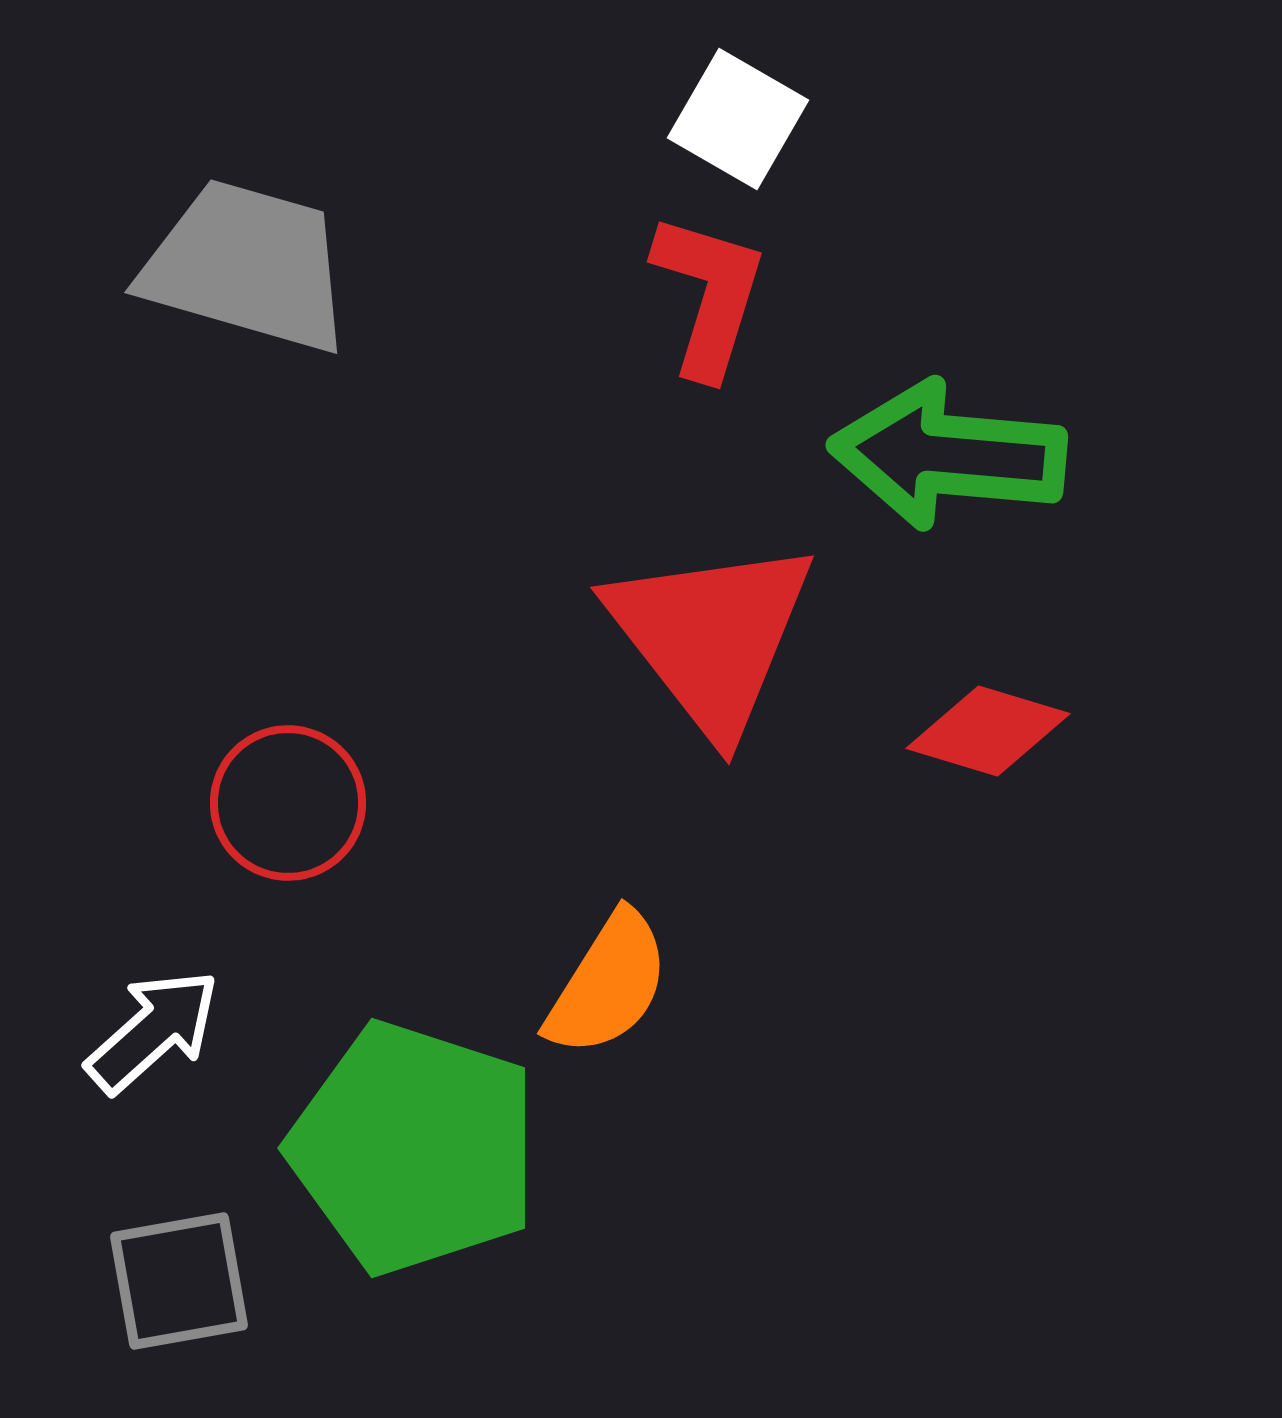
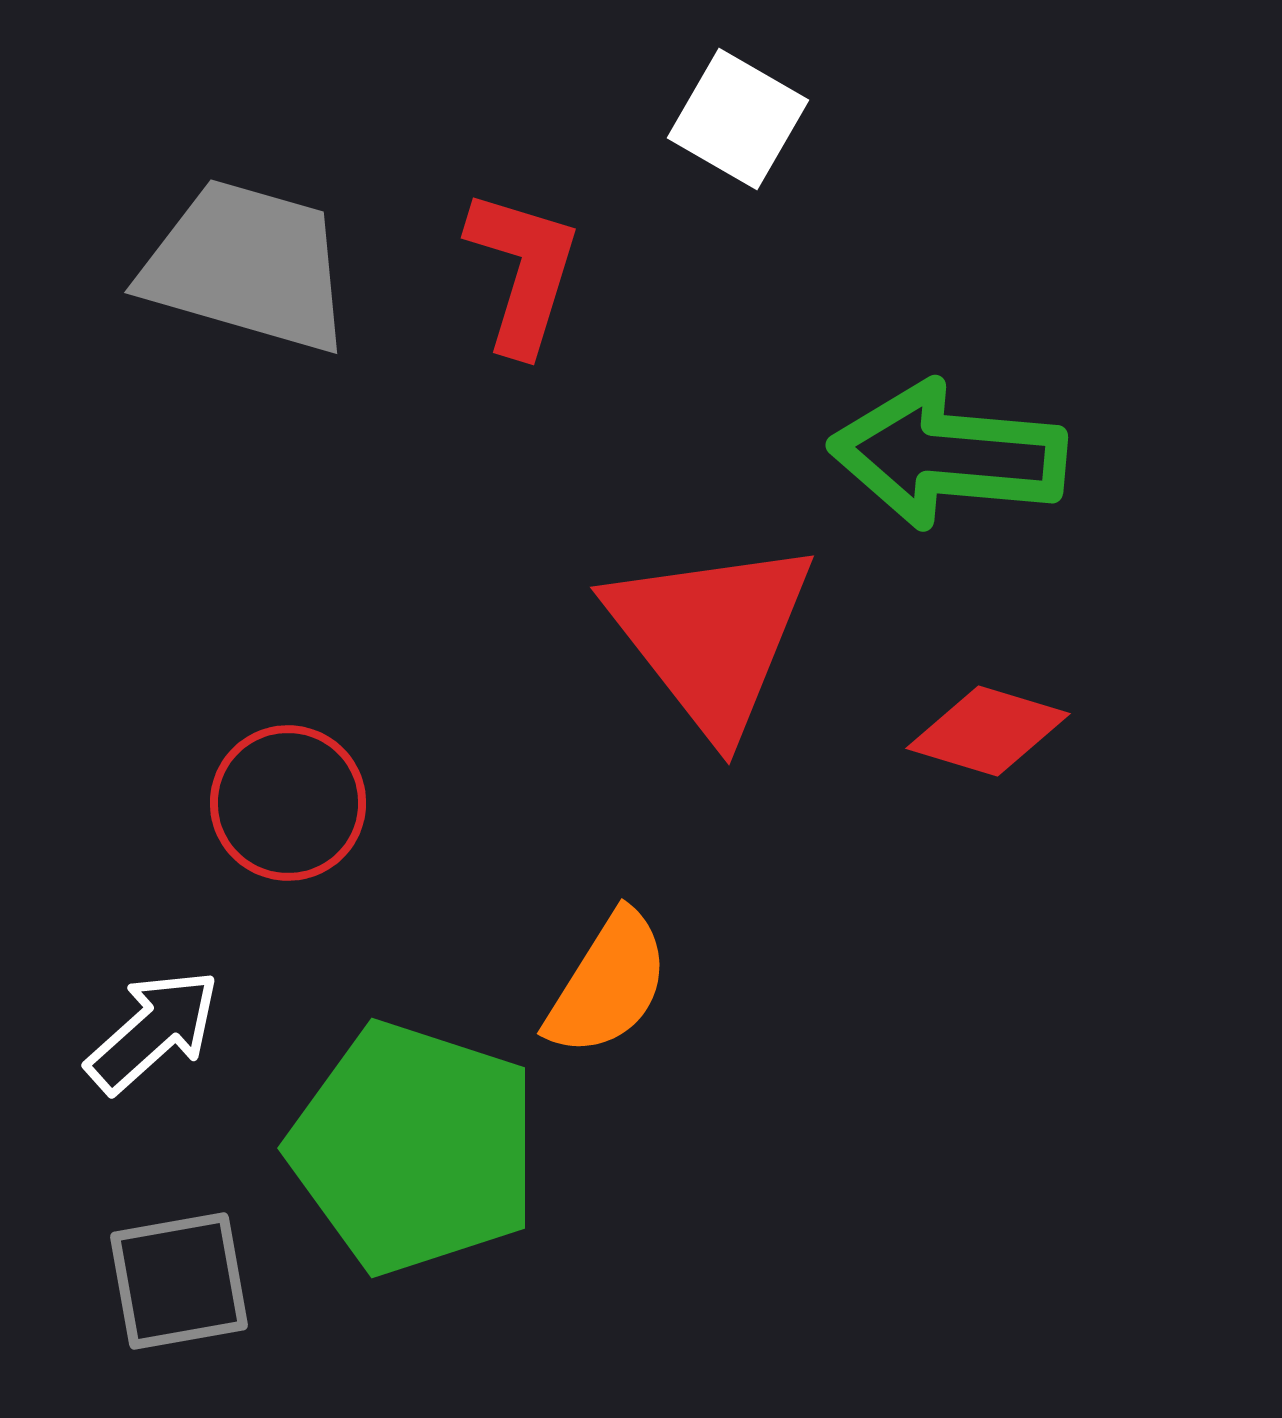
red L-shape: moved 186 px left, 24 px up
